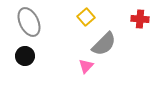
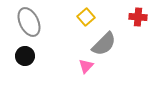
red cross: moved 2 px left, 2 px up
